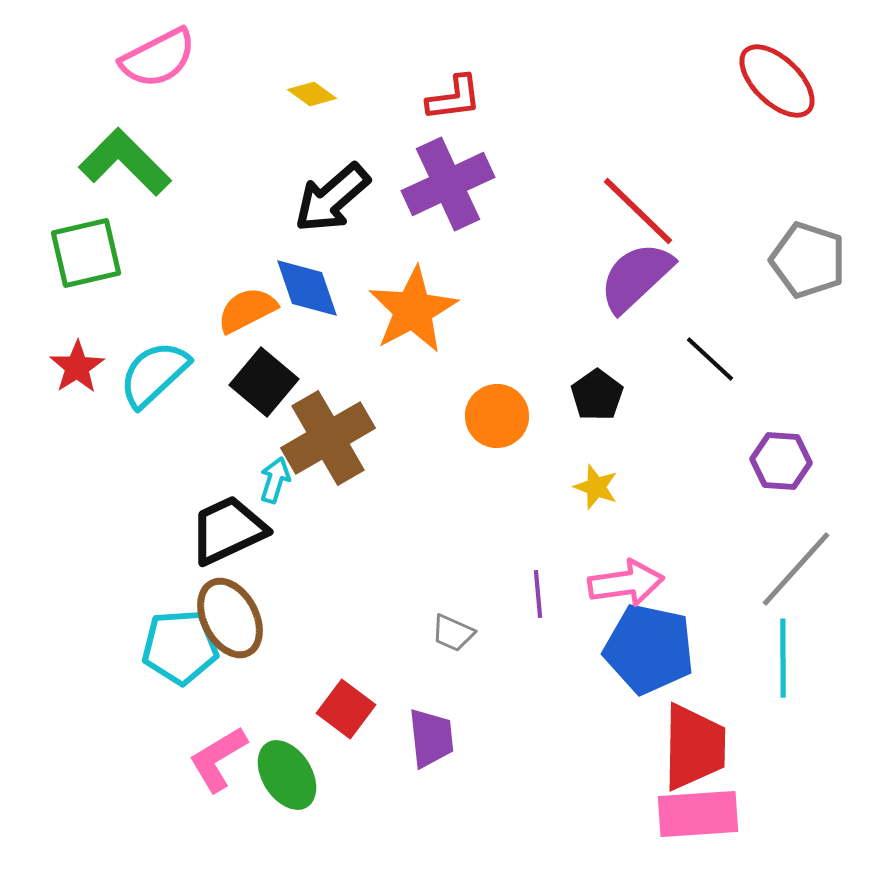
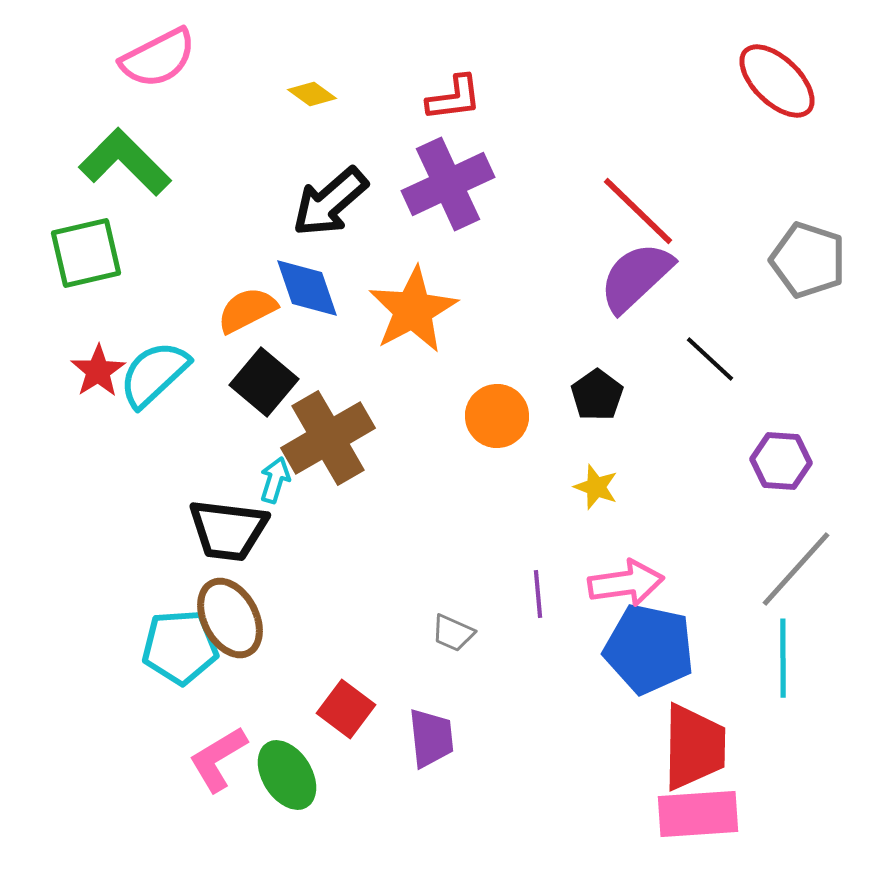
black arrow: moved 2 px left, 4 px down
red star: moved 21 px right, 4 px down
black trapezoid: rotated 148 degrees counterclockwise
